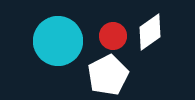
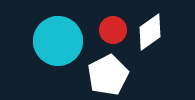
red circle: moved 6 px up
